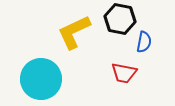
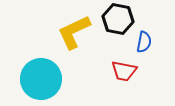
black hexagon: moved 2 px left
red trapezoid: moved 2 px up
